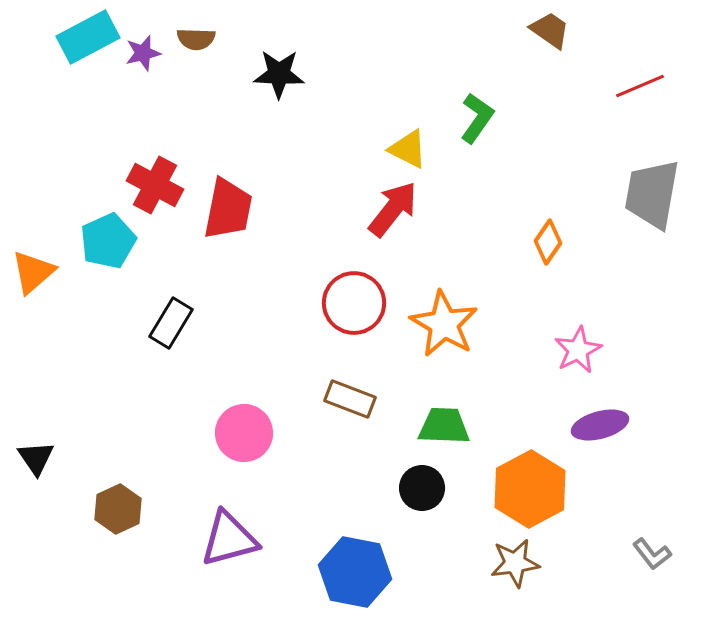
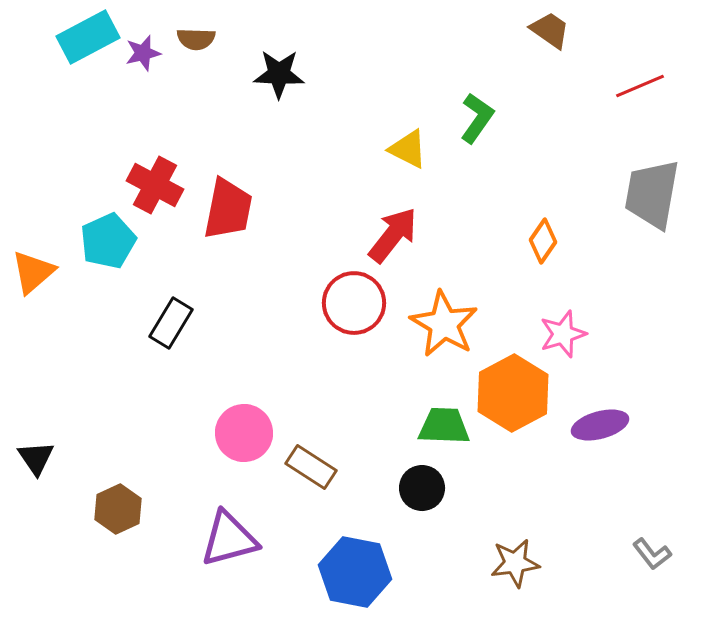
red arrow: moved 26 px down
orange diamond: moved 5 px left, 1 px up
pink star: moved 15 px left, 16 px up; rotated 9 degrees clockwise
brown rectangle: moved 39 px left, 68 px down; rotated 12 degrees clockwise
orange hexagon: moved 17 px left, 96 px up
